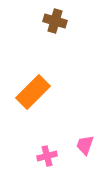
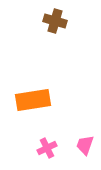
orange rectangle: moved 8 px down; rotated 36 degrees clockwise
pink cross: moved 8 px up; rotated 12 degrees counterclockwise
